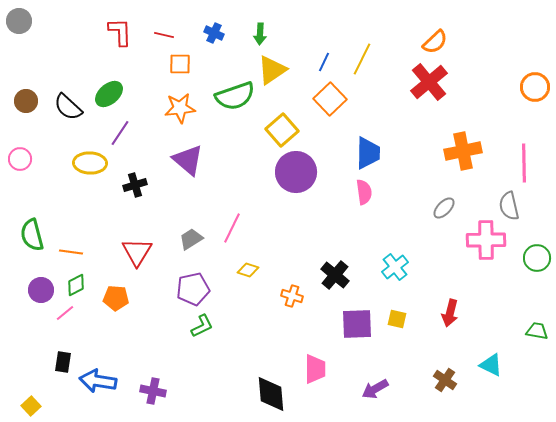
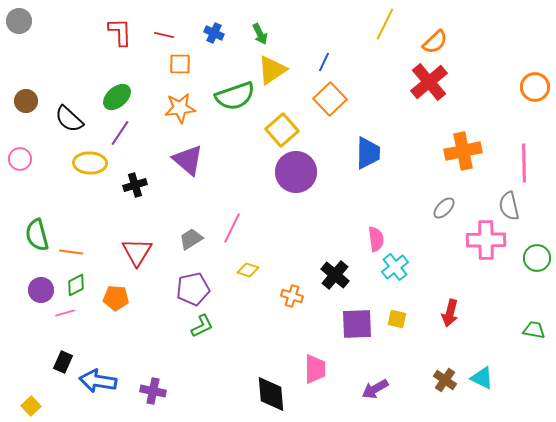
green arrow at (260, 34): rotated 30 degrees counterclockwise
yellow line at (362, 59): moved 23 px right, 35 px up
green ellipse at (109, 94): moved 8 px right, 3 px down
black semicircle at (68, 107): moved 1 px right, 12 px down
pink semicircle at (364, 192): moved 12 px right, 47 px down
green semicircle at (32, 235): moved 5 px right
pink line at (65, 313): rotated 24 degrees clockwise
green trapezoid at (537, 331): moved 3 px left, 1 px up
black rectangle at (63, 362): rotated 15 degrees clockwise
cyan triangle at (491, 365): moved 9 px left, 13 px down
